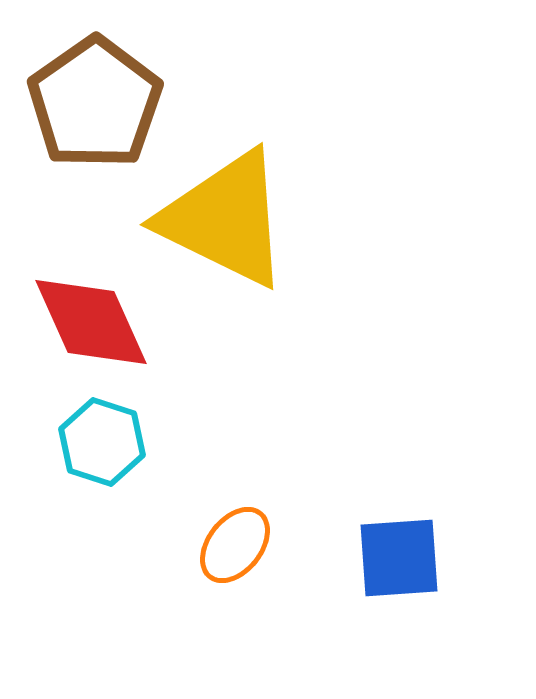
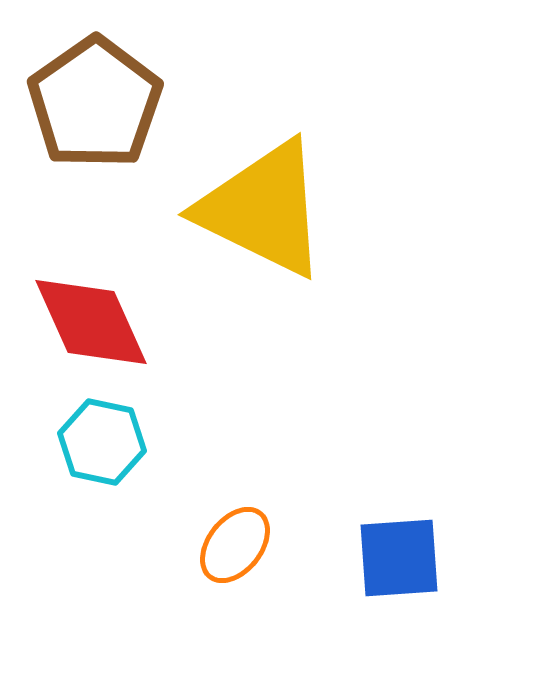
yellow triangle: moved 38 px right, 10 px up
cyan hexagon: rotated 6 degrees counterclockwise
